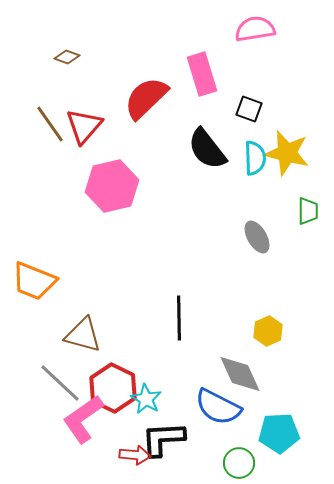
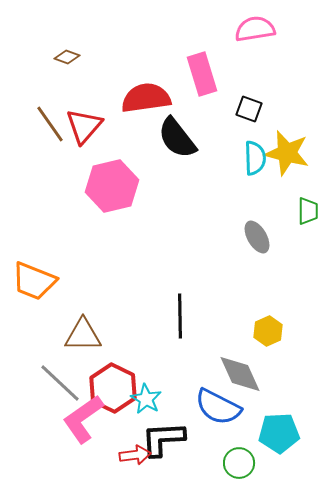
red semicircle: rotated 36 degrees clockwise
black semicircle: moved 30 px left, 11 px up
black line: moved 1 px right, 2 px up
brown triangle: rotated 15 degrees counterclockwise
red arrow: rotated 12 degrees counterclockwise
